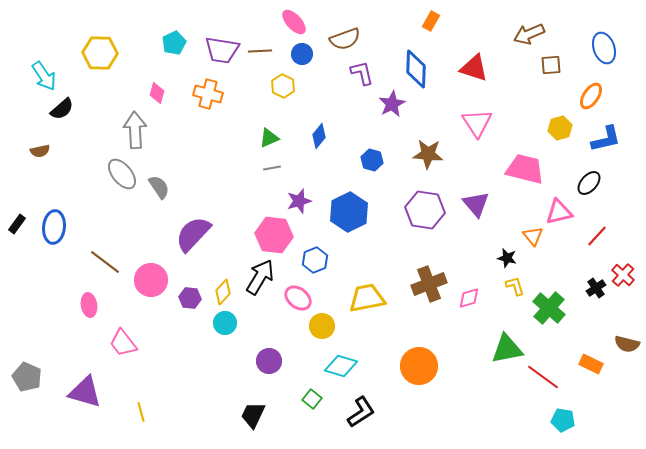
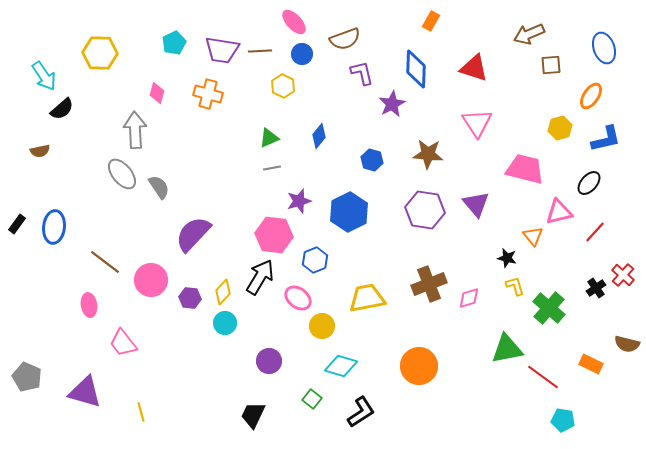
red line at (597, 236): moved 2 px left, 4 px up
